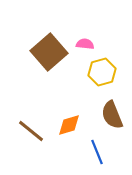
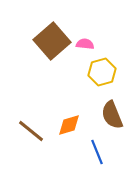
brown square: moved 3 px right, 11 px up
